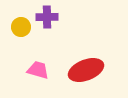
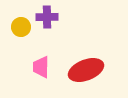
pink trapezoid: moved 3 px right, 3 px up; rotated 105 degrees counterclockwise
